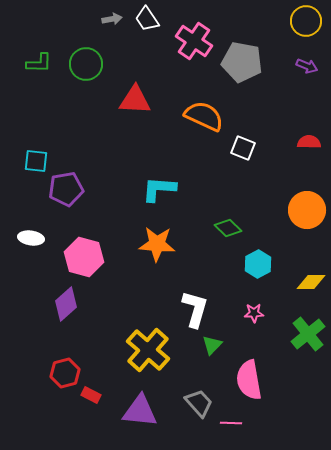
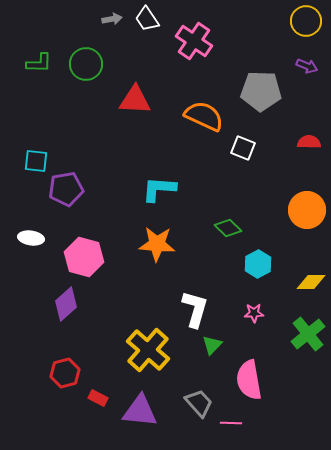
gray pentagon: moved 19 px right, 29 px down; rotated 9 degrees counterclockwise
red rectangle: moved 7 px right, 3 px down
